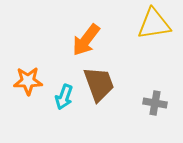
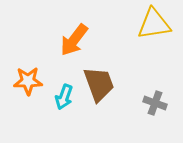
orange arrow: moved 12 px left
gray cross: rotated 10 degrees clockwise
